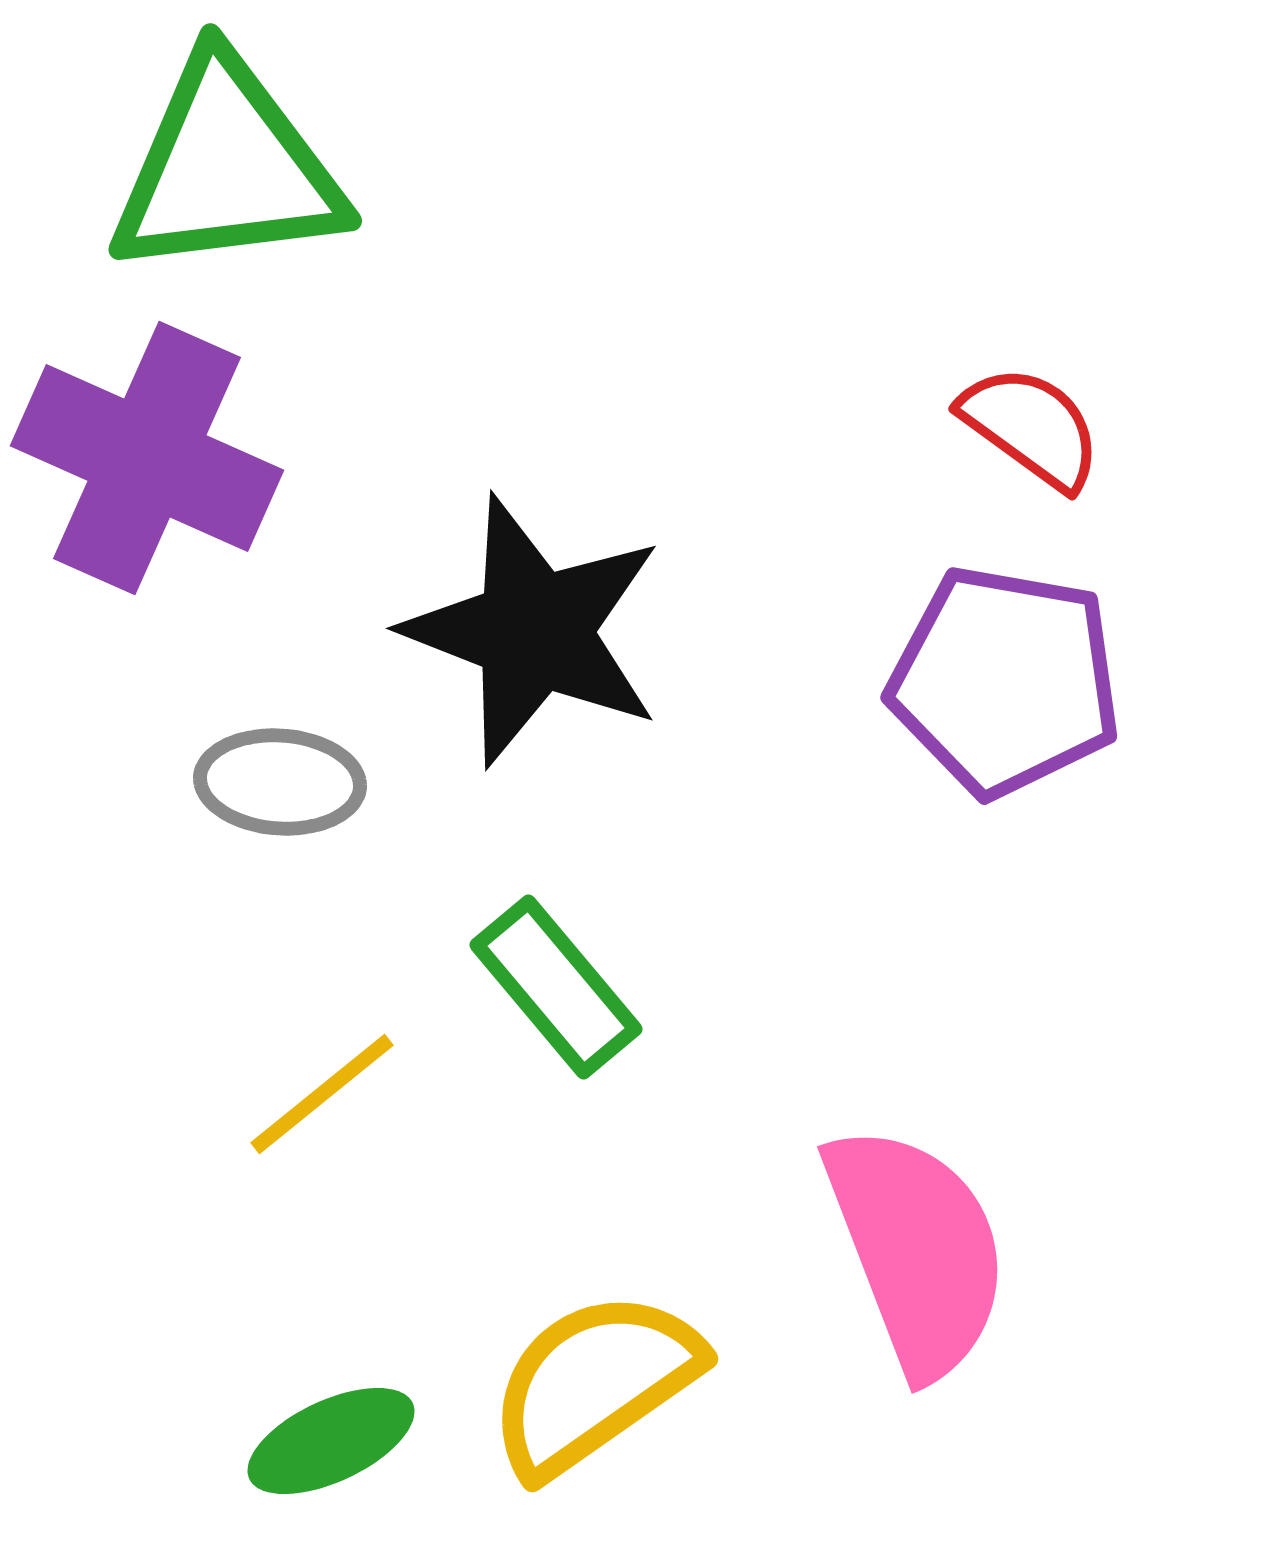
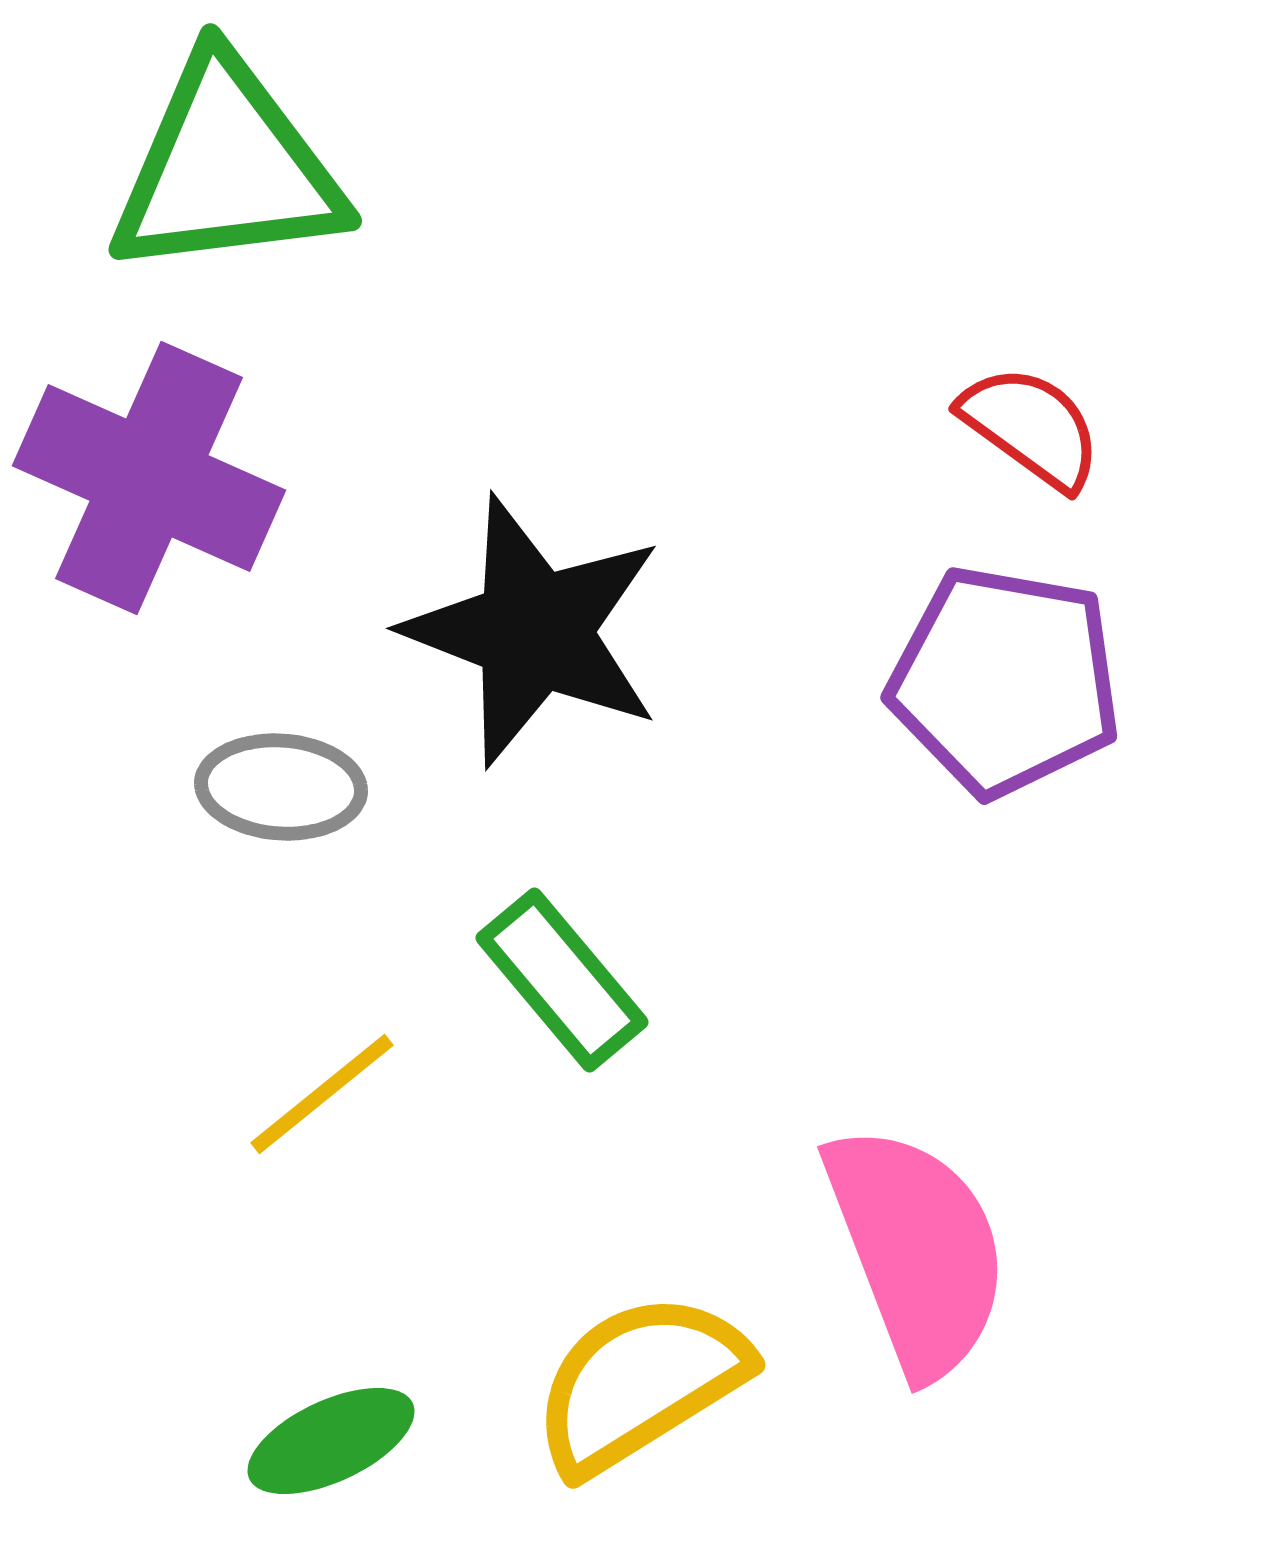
purple cross: moved 2 px right, 20 px down
gray ellipse: moved 1 px right, 5 px down
green rectangle: moved 6 px right, 7 px up
yellow semicircle: moved 46 px right; rotated 3 degrees clockwise
